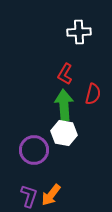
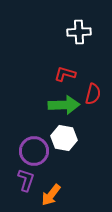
red L-shape: rotated 75 degrees clockwise
green arrow: rotated 92 degrees clockwise
white hexagon: moved 5 px down
purple circle: moved 1 px down
purple L-shape: moved 3 px left, 16 px up
